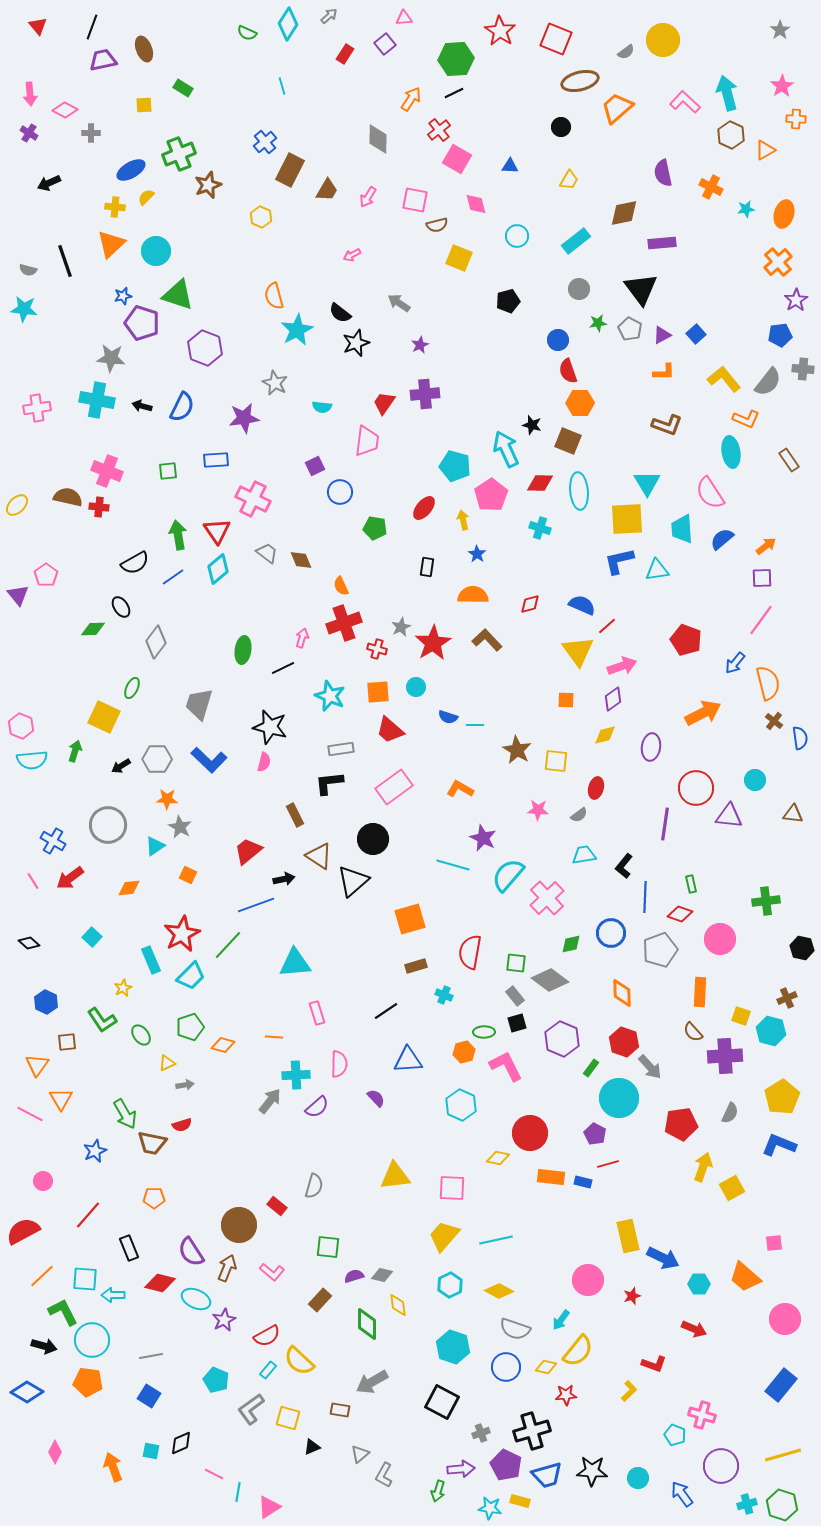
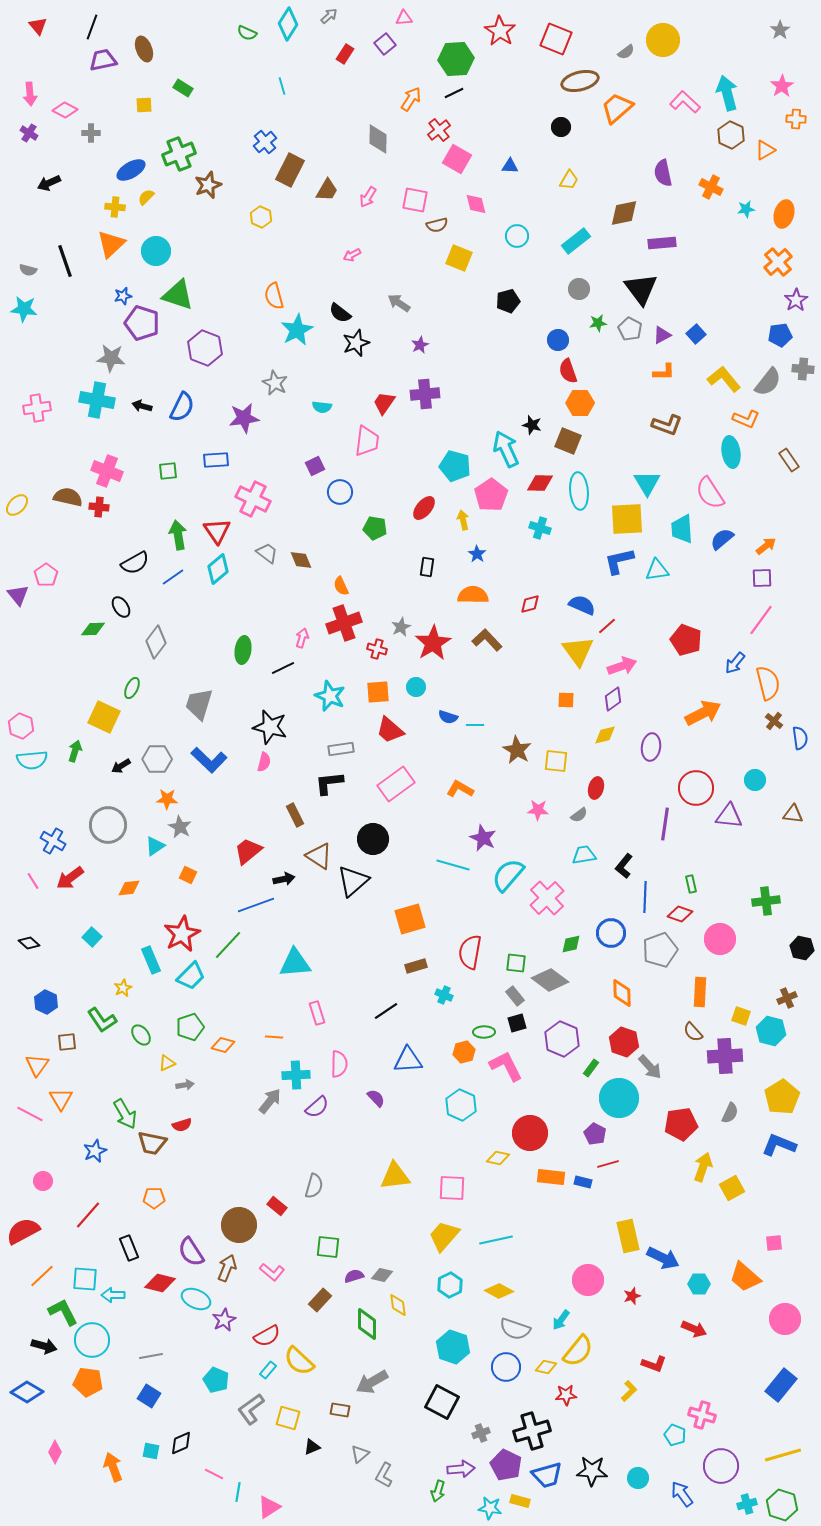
pink rectangle at (394, 787): moved 2 px right, 3 px up
